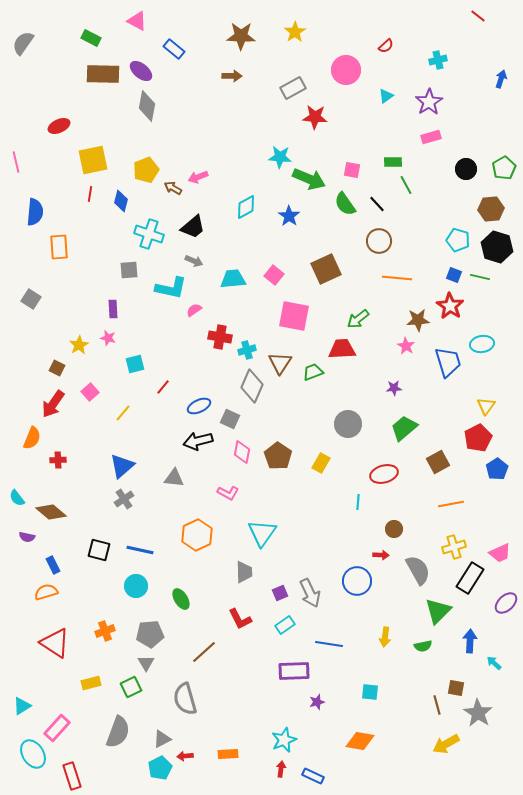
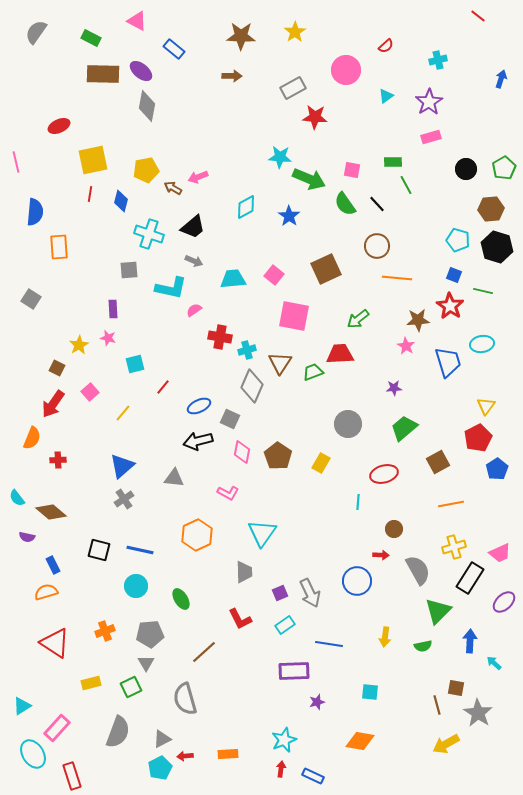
gray semicircle at (23, 43): moved 13 px right, 11 px up
yellow pentagon at (146, 170): rotated 10 degrees clockwise
brown circle at (379, 241): moved 2 px left, 5 px down
green line at (480, 277): moved 3 px right, 14 px down
red trapezoid at (342, 349): moved 2 px left, 5 px down
purple ellipse at (506, 603): moved 2 px left, 1 px up
